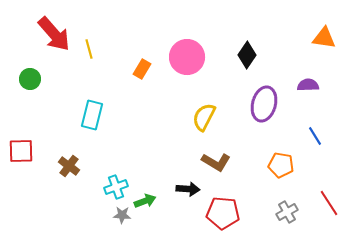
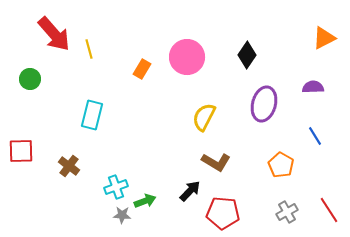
orange triangle: rotated 35 degrees counterclockwise
purple semicircle: moved 5 px right, 2 px down
orange pentagon: rotated 20 degrees clockwise
black arrow: moved 2 px right, 2 px down; rotated 50 degrees counterclockwise
red line: moved 7 px down
